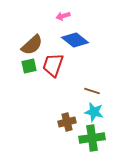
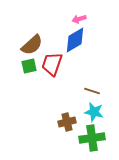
pink arrow: moved 16 px right, 3 px down
blue diamond: rotated 68 degrees counterclockwise
red trapezoid: moved 1 px left, 1 px up
